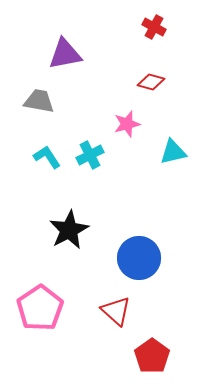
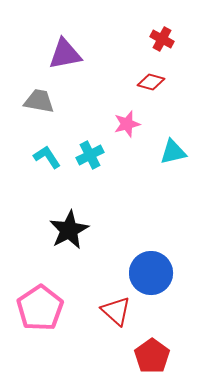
red cross: moved 8 px right, 12 px down
blue circle: moved 12 px right, 15 px down
